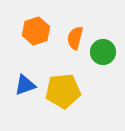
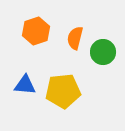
blue triangle: rotated 25 degrees clockwise
